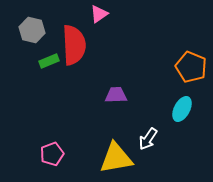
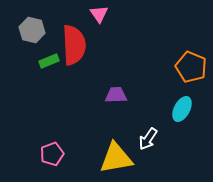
pink triangle: rotated 30 degrees counterclockwise
